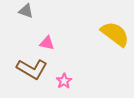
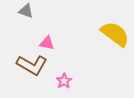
brown L-shape: moved 4 px up
